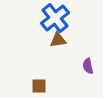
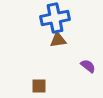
blue cross: rotated 28 degrees clockwise
purple semicircle: rotated 140 degrees clockwise
